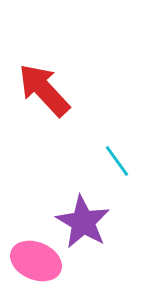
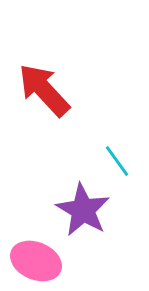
purple star: moved 12 px up
